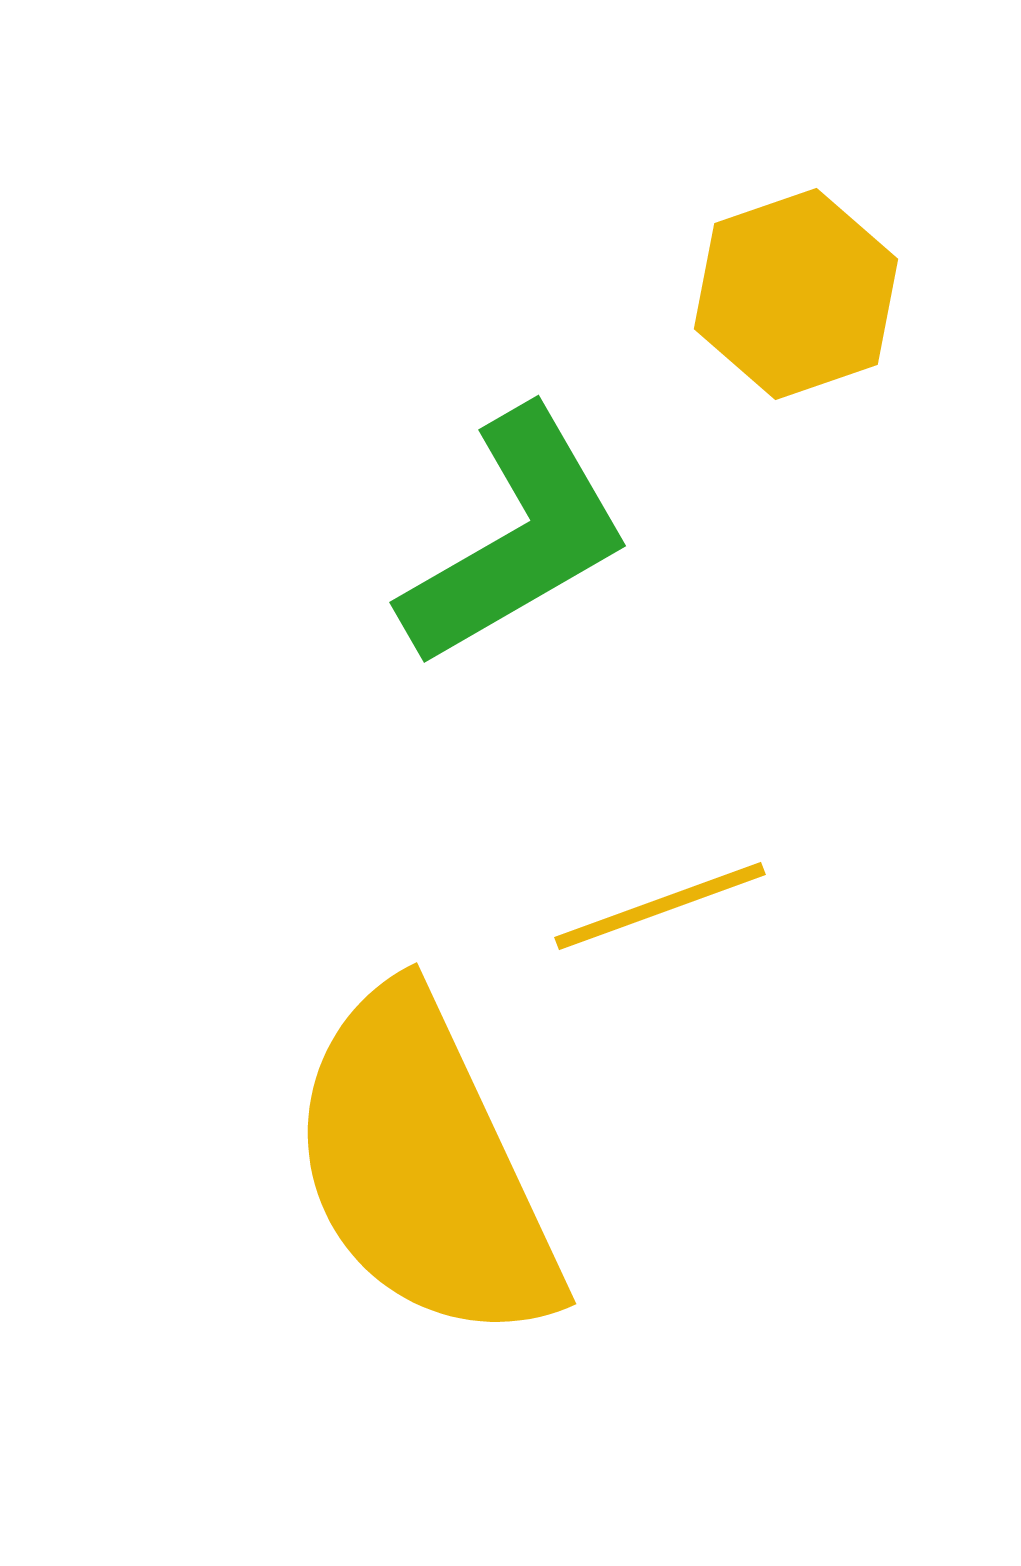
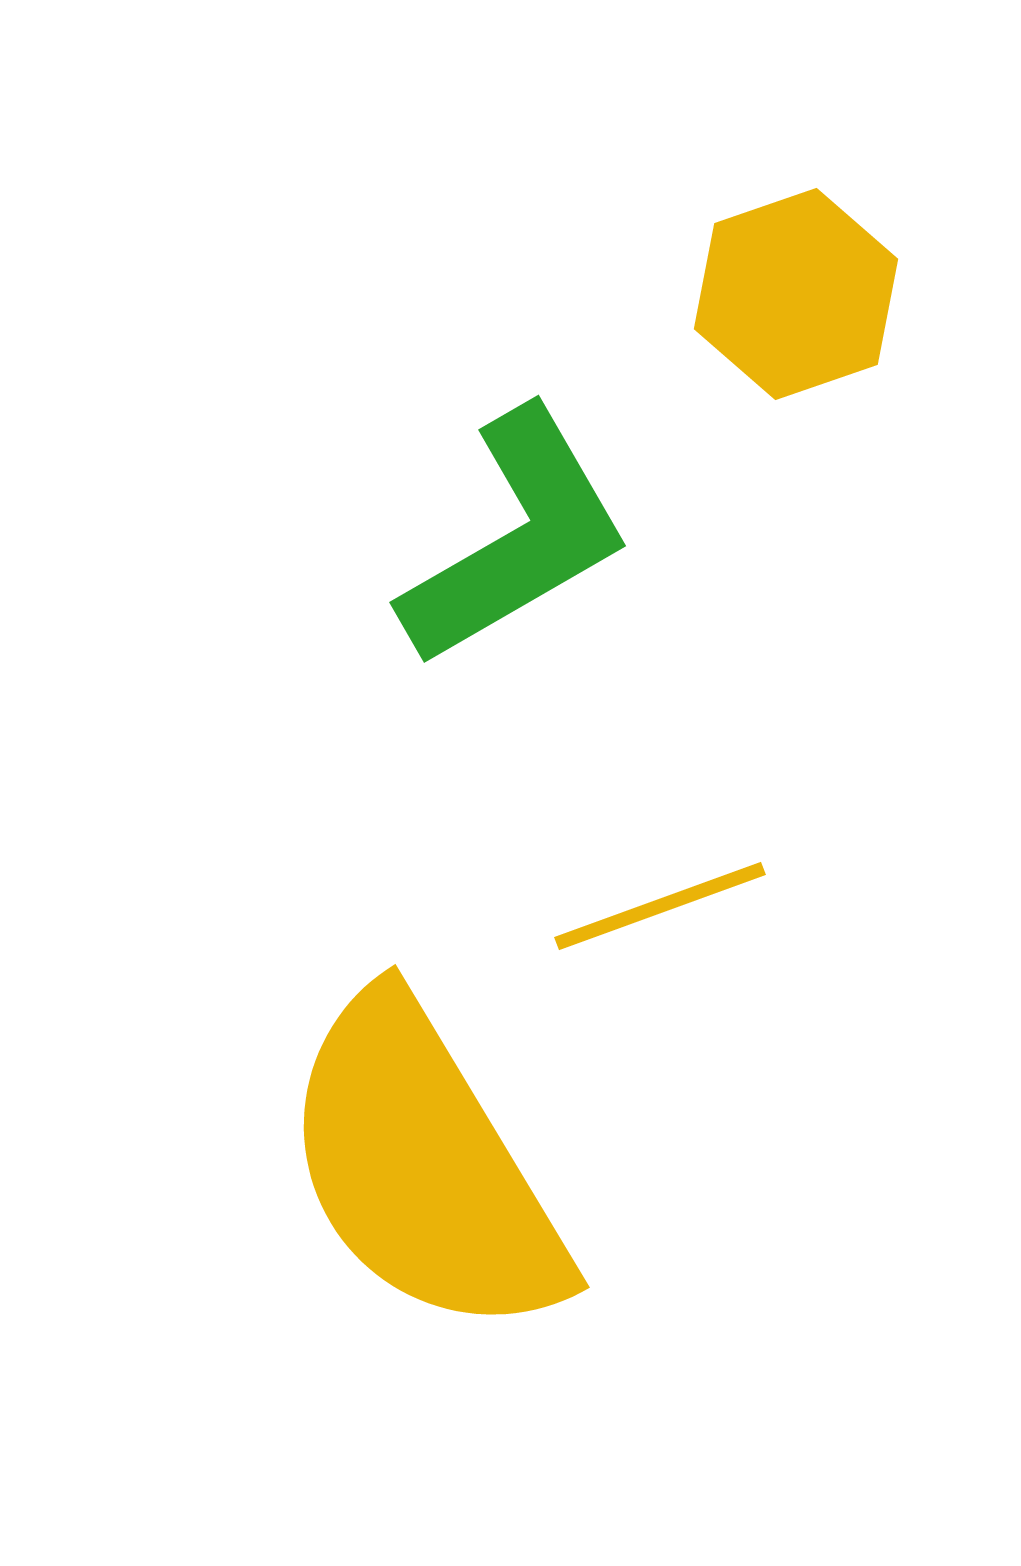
yellow semicircle: rotated 6 degrees counterclockwise
